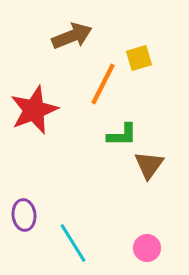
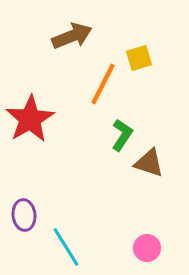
red star: moved 4 px left, 9 px down; rotated 9 degrees counterclockwise
green L-shape: rotated 56 degrees counterclockwise
brown triangle: moved 2 px up; rotated 48 degrees counterclockwise
cyan line: moved 7 px left, 4 px down
